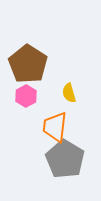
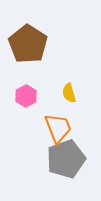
brown pentagon: moved 20 px up
orange trapezoid: moved 3 px right, 1 px down; rotated 152 degrees clockwise
gray pentagon: moved 1 px right; rotated 21 degrees clockwise
